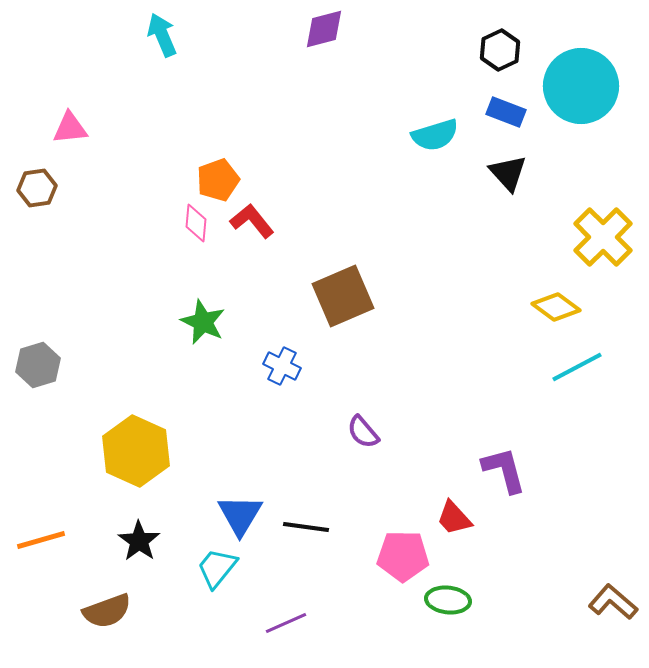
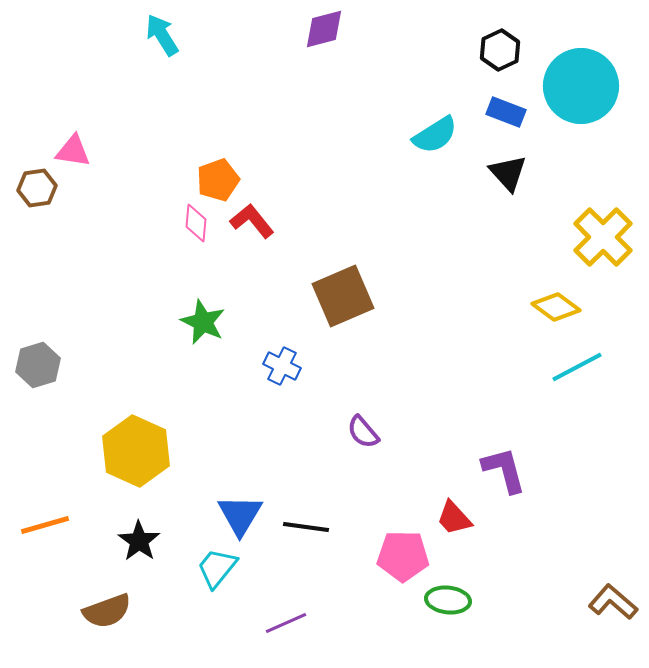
cyan arrow: rotated 9 degrees counterclockwise
pink triangle: moved 3 px right, 23 px down; rotated 15 degrees clockwise
cyan semicircle: rotated 15 degrees counterclockwise
orange line: moved 4 px right, 15 px up
